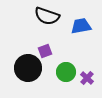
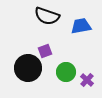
purple cross: moved 2 px down
